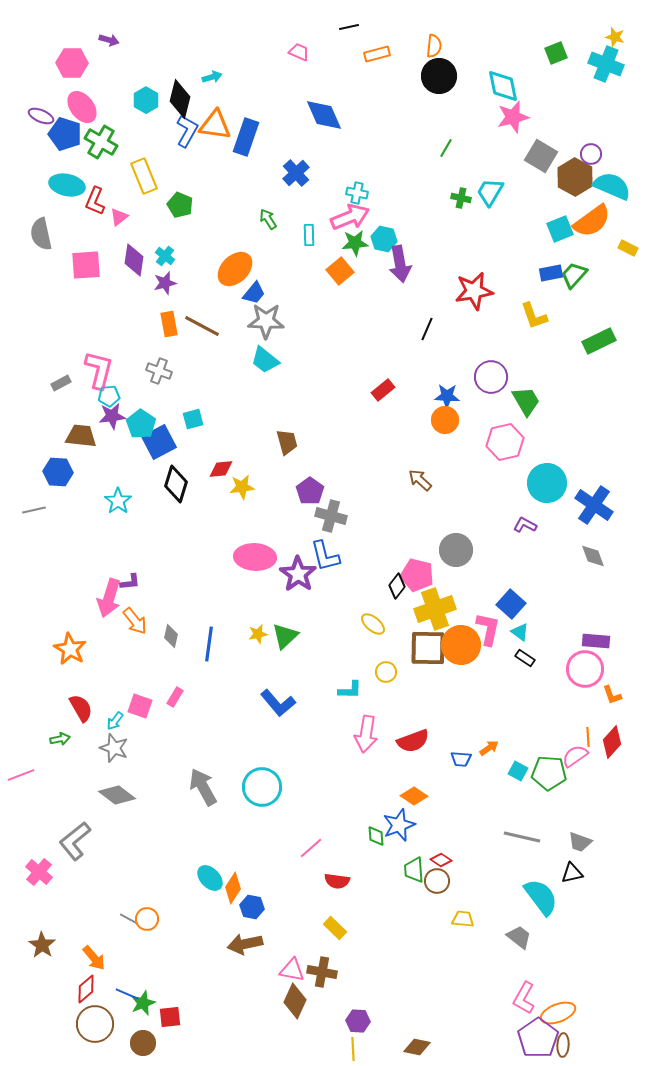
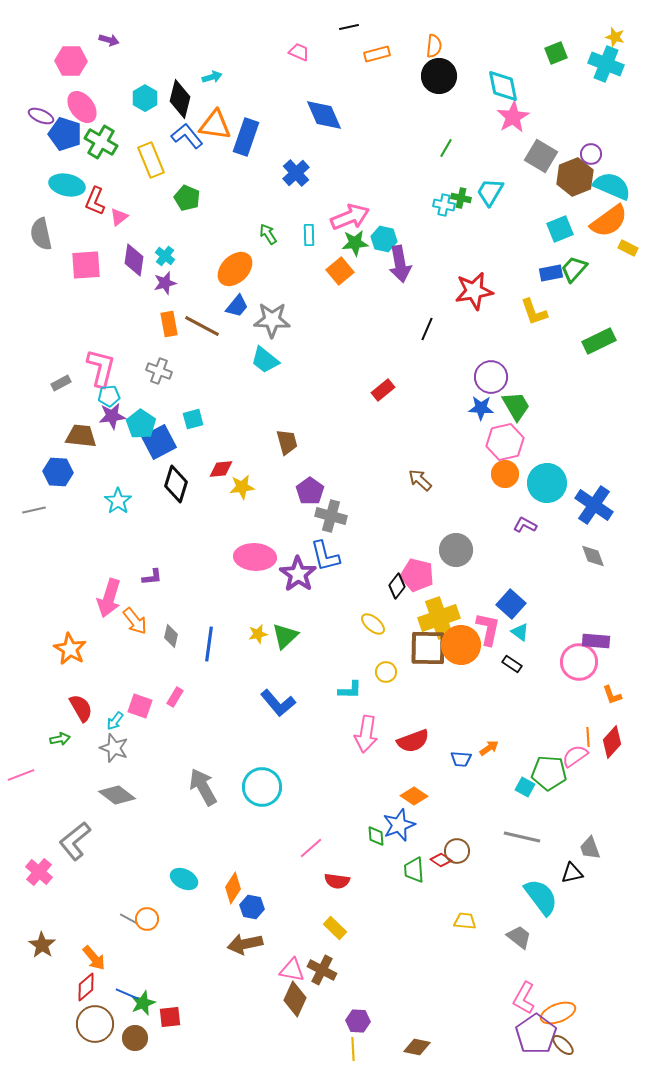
pink hexagon at (72, 63): moved 1 px left, 2 px up
cyan hexagon at (146, 100): moved 1 px left, 2 px up
pink star at (513, 117): rotated 16 degrees counterclockwise
blue L-shape at (187, 131): moved 5 px down; rotated 68 degrees counterclockwise
yellow rectangle at (144, 176): moved 7 px right, 16 px up
brown hexagon at (575, 177): rotated 9 degrees clockwise
cyan cross at (357, 193): moved 87 px right, 12 px down
green pentagon at (180, 205): moved 7 px right, 7 px up
green arrow at (268, 219): moved 15 px down
orange semicircle at (592, 221): moved 17 px right
green trapezoid at (574, 275): moved 6 px up
blue trapezoid at (254, 293): moved 17 px left, 13 px down
yellow L-shape at (534, 316): moved 4 px up
gray star at (266, 321): moved 6 px right, 1 px up
pink L-shape at (99, 370): moved 2 px right, 2 px up
blue star at (447, 396): moved 34 px right, 12 px down
green trapezoid at (526, 401): moved 10 px left, 5 px down
orange circle at (445, 420): moved 60 px right, 54 px down
purple L-shape at (130, 582): moved 22 px right, 5 px up
yellow cross at (435, 609): moved 4 px right, 9 px down
black rectangle at (525, 658): moved 13 px left, 6 px down
pink circle at (585, 669): moved 6 px left, 7 px up
cyan square at (518, 771): moved 7 px right, 16 px down
gray trapezoid at (580, 842): moved 10 px right, 6 px down; rotated 50 degrees clockwise
cyan ellipse at (210, 878): moved 26 px left, 1 px down; rotated 20 degrees counterclockwise
brown circle at (437, 881): moved 20 px right, 30 px up
yellow trapezoid at (463, 919): moved 2 px right, 2 px down
brown cross at (322, 972): moved 2 px up; rotated 16 degrees clockwise
red diamond at (86, 989): moved 2 px up
brown diamond at (295, 1001): moved 2 px up
purple pentagon at (538, 1038): moved 2 px left, 4 px up
brown circle at (143, 1043): moved 8 px left, 5 px up
brown ellipse at (563, 1045): rotated 50 degrees counterclockwise
